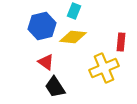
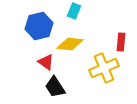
blue hexagon: moved 3 px left
yellow diamond: moved 3 px left, 7 px down
